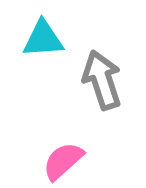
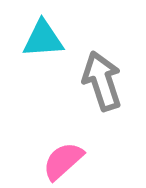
gray arrow: moved 1 px down
